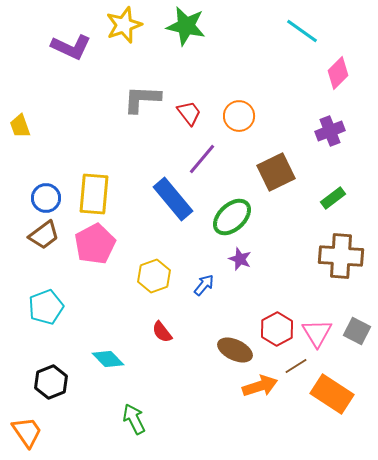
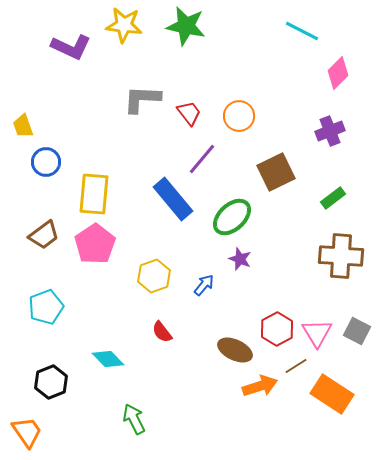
yellow star: rotated 27 degrees clockwise
cyan line: rotated 8 degrees counterclockwise
yellow trapezoid: moved 3 px right
blue circle: moved 36 px up
pink pentagon: rotated 6 degrees counterclockwise
